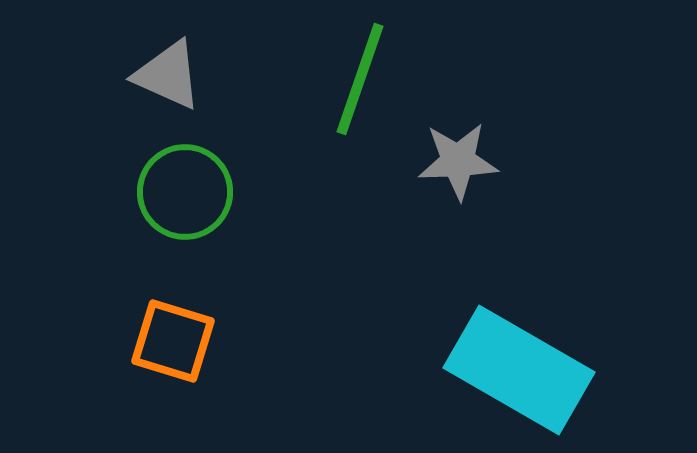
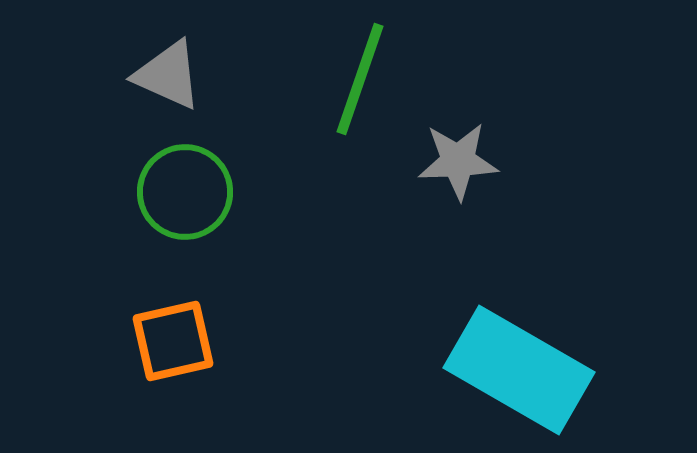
orange square: rotated 30 degrees counterclockwise
